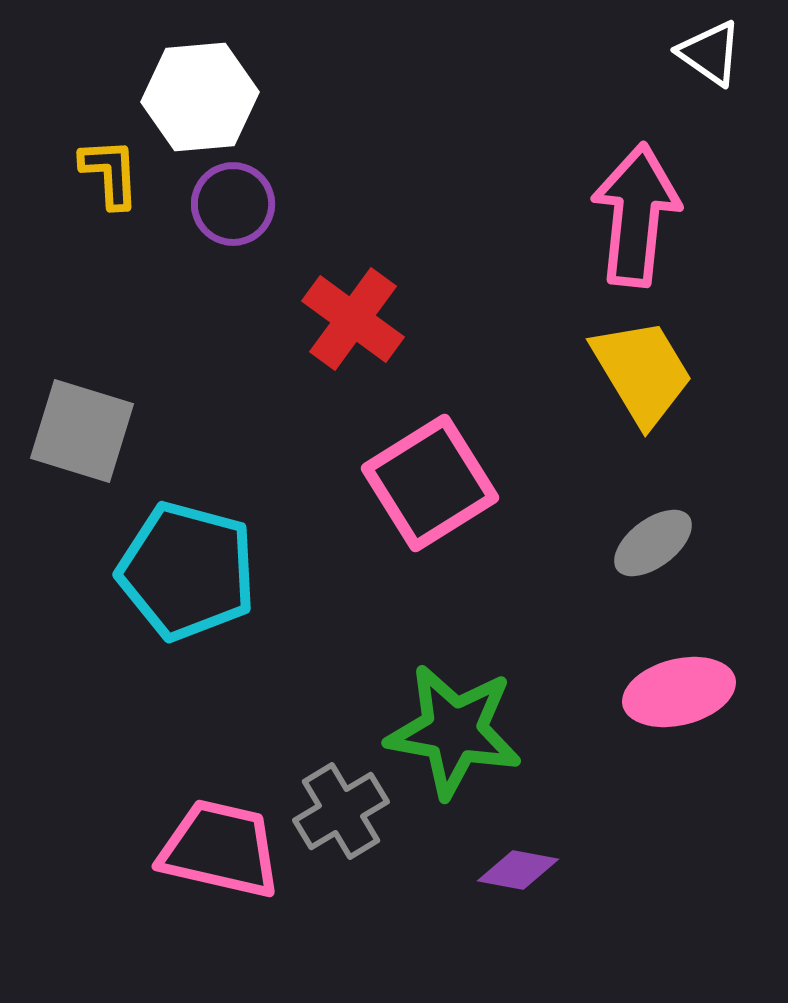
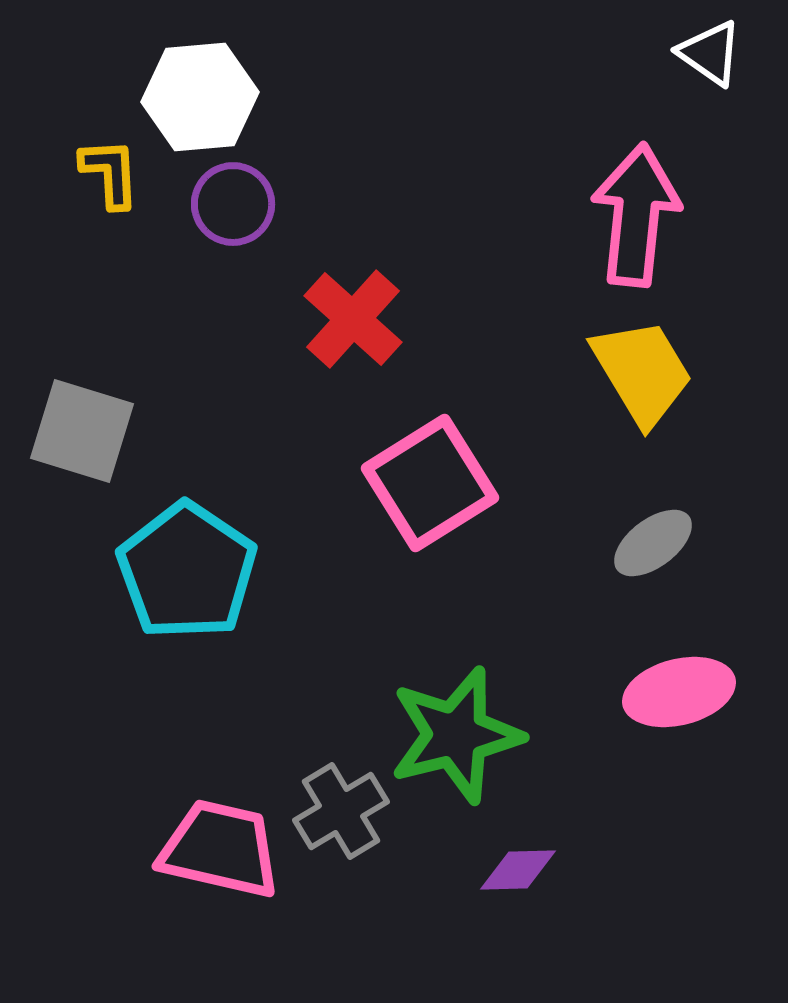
red cross: rotated 6 degrees clockwise
cyan pentagon: rotated 19 degrees clockwise
green star: moved 2 px right, 4 px down; rotated 24 degrees counterclockwise
purple diamond: rotated 12 degrees counterclockwise
